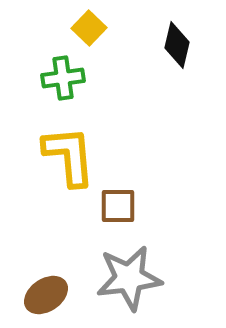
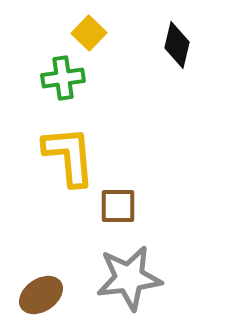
yellow square: moved 5 px down
brown ellipse: moved 5 px left
